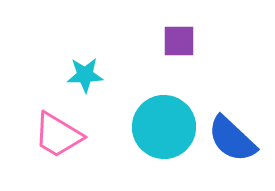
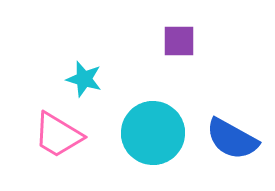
cyan star: moved 1 px left, 4 px down; rotated 18 degrees clockwise
cyan circle: moved 11 px left, 6 px down
blue semicircle: rotated 14 degrees counterclockwise
